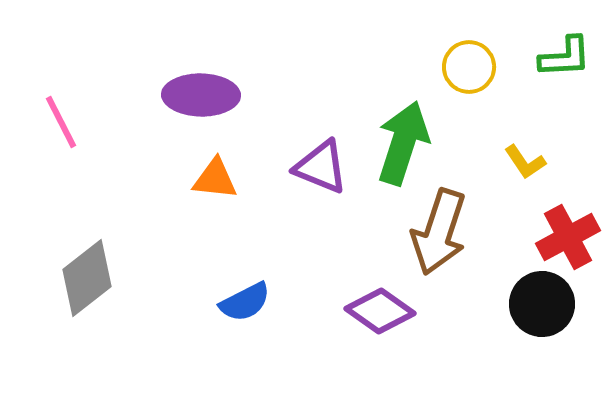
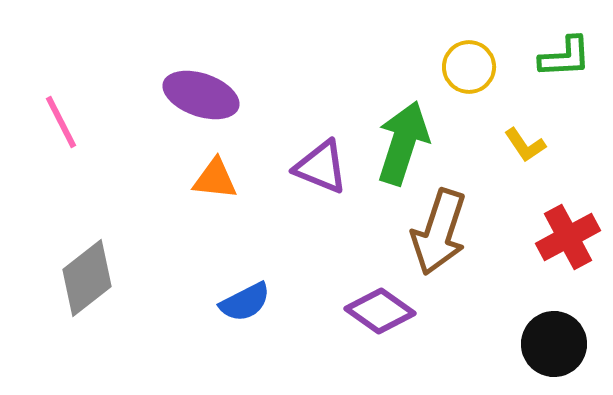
purple ellipse: rotated 18 degrees clockwise
yellow L-shape: moved 17 px up
black circle: moved 12 px right, 40 px down
